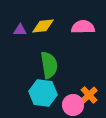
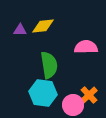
pink semicircle: moved 3 px right, 20 px down
